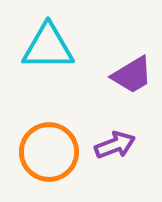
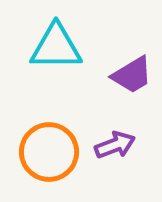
cyan triangle: moved 8 px right
